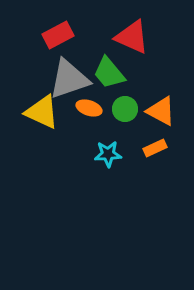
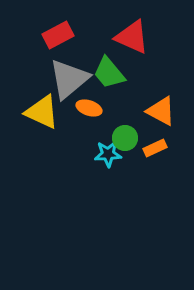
gray triangle: rotated 21 degrees counterclockwise
green circle: moved 29 px down
